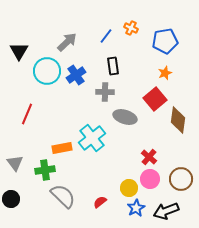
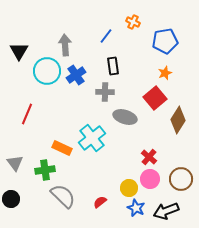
orange cross: moved 2 px right, 6 px up
gray arrow: moved 2 px left, 3 px down; rotated 50 degrees counterclockwise
red square: moved 1 px up
brown diamond: rotated 24 degrees clockwise
orange rectangle: rotated 36 degrees clockwise
blue star: rotated 18 degrees counterclockwise
